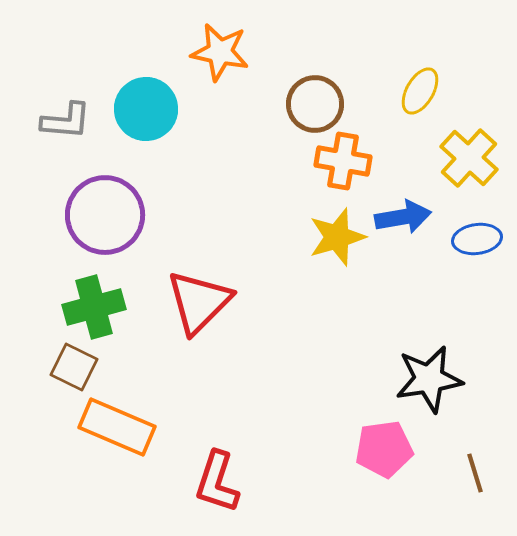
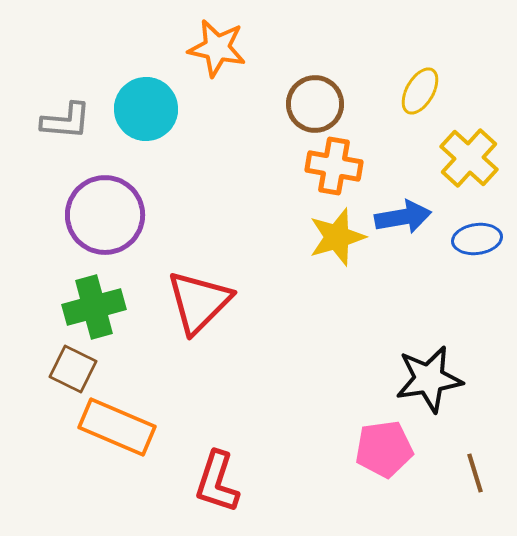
orange star: moved 3 px left, 4 px up
orange cross: moved 9 px left, 5 px down
brown square: moved 1 px left, 2 px down
